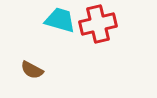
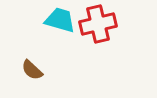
brown semicircle: rotated 15 degrees clockwise
